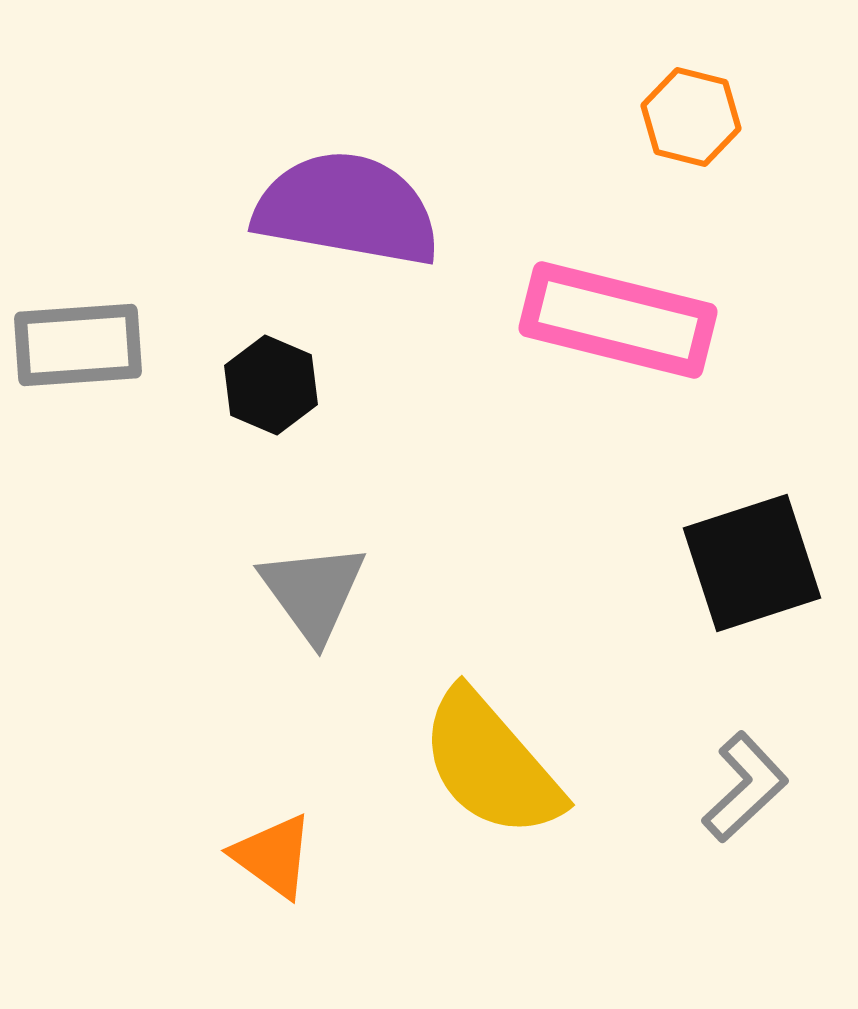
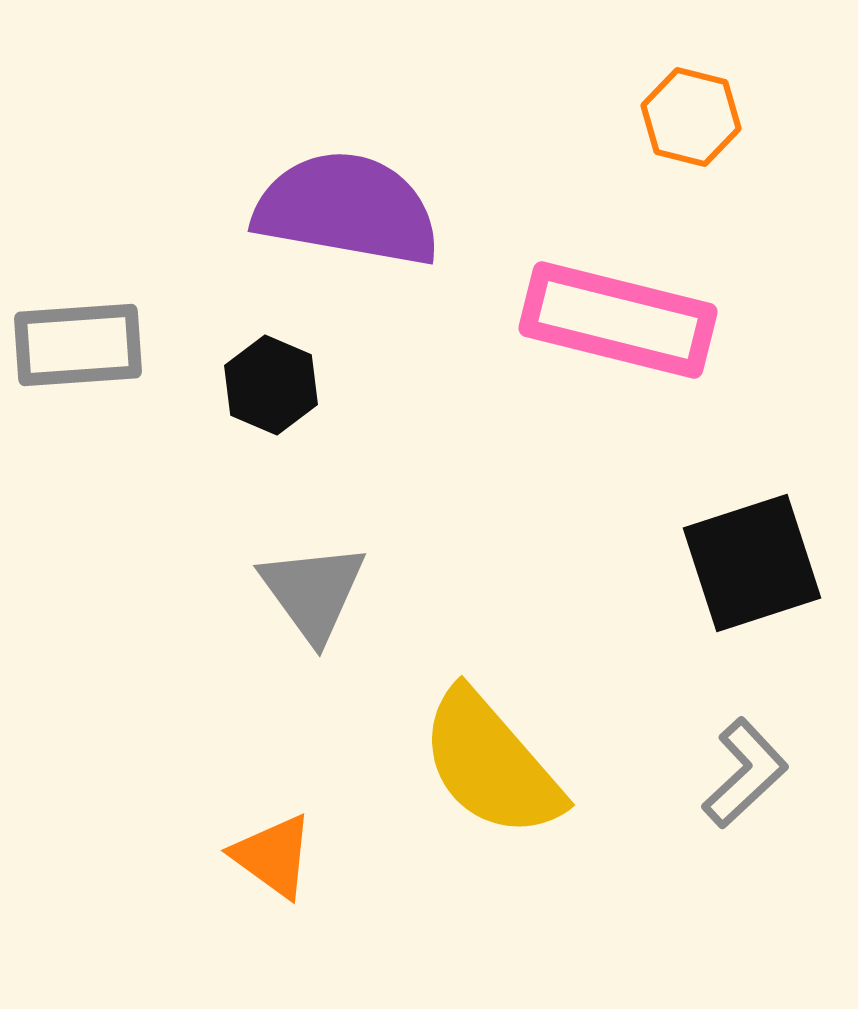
gray L-shape: moved 14 px up
